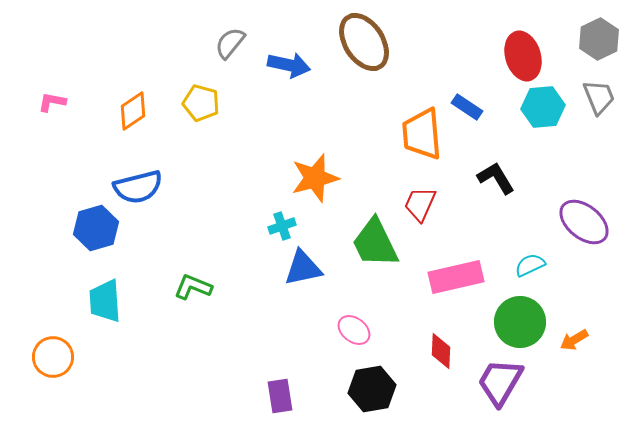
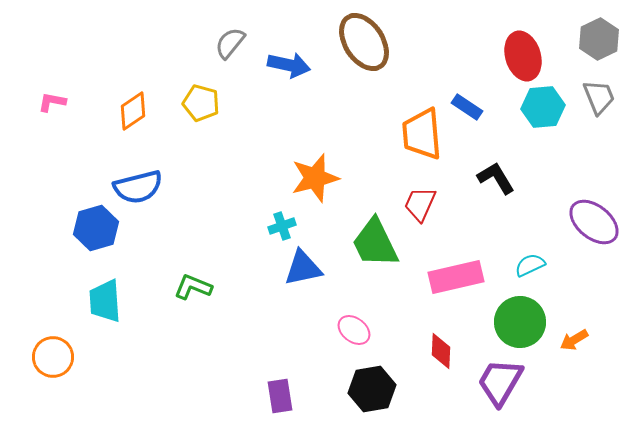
purple ellipse: moved 10 px right
